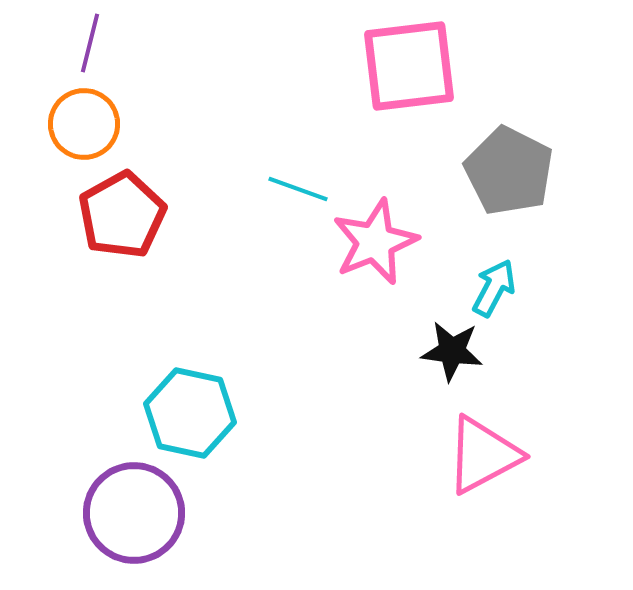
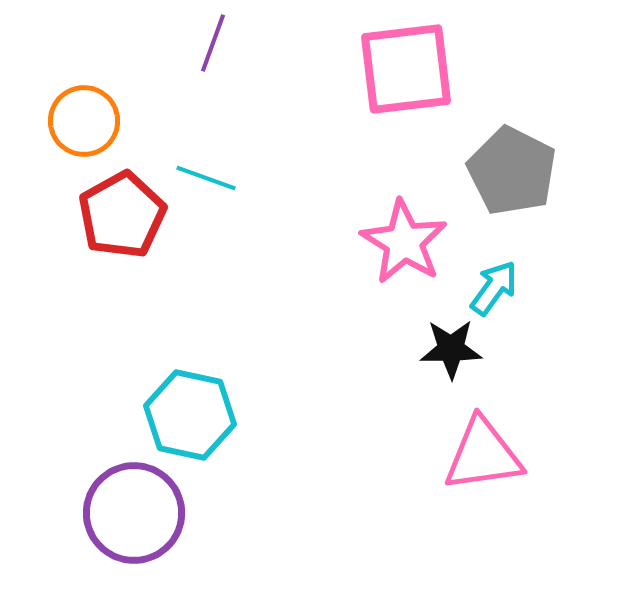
purple line: moved 123 px right; rotated 6 degrees clockwise
pink square: moved 3 px left, 3 px down
orange circle: moved 3 px up
gray pentagon: moved 3 px right
cyan line: moved 92 px left, 11 px up
pink star: moved 29 px right; rotated 18 degrees counterclockwise
cyan arrow: rotated 8 degrees clockwise
black star: moved 1 px left, 2 px up; rotated 8 degrees counterclockwise
cyan hexagon: moved 2 px down
pink triangle: rotated 20 degrees clockwise
